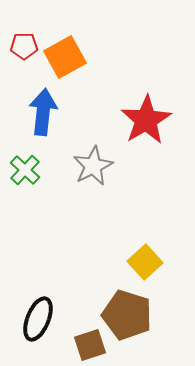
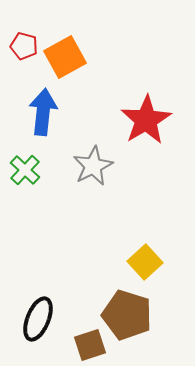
red pentagon: rotated 16 degrees clockwise
